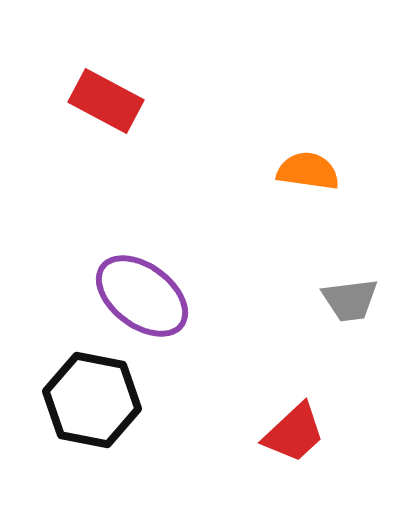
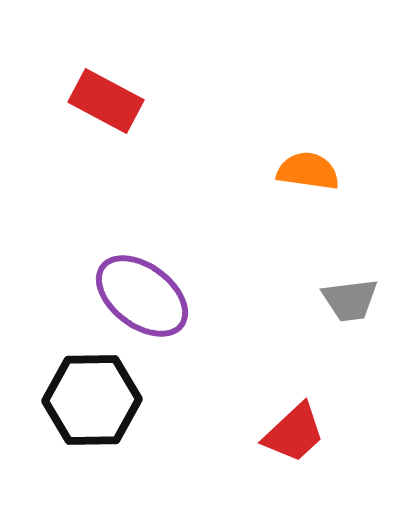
black hexagon: rotated 12 degrees counterclockwise
